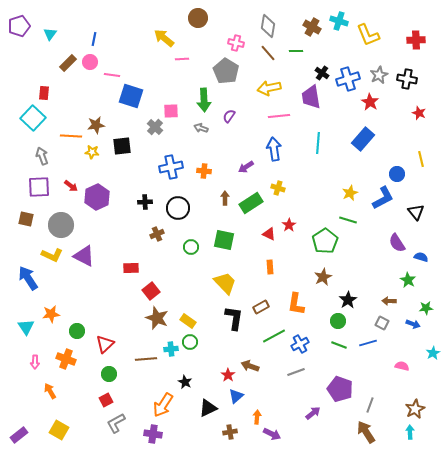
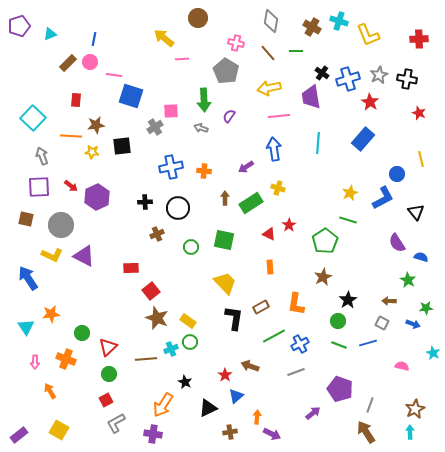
gray diamond at (268, 26): moved 3 px right, 5 px up
cyan triangle at (50, 34): rotated 32 degrees clockwise
red cross at (416, 40): moved 3 px right, 1 px up
pink line at (112, 75): moved 2 px right
red rectangle at (44, 93): moved 32 px right, 7 px down
gray cross at (155, 127): rotated 14 degrees clockwise
green circle at (77, 331): moved 5 px right, 2 px down
red triangle at (105, 344): moved 3 px right, 3 px down
cyan cross at (171, 349): rotated 16 degrees counterclockwise
cyan star at (433, 353): rotated 16 degrees counterclockwise
red star at (228, 375): moved 3 px left
